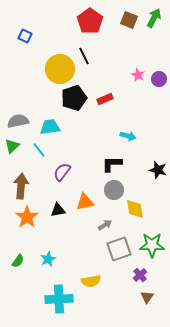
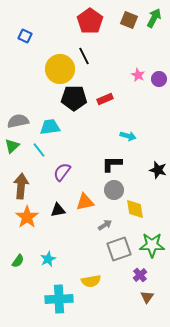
black pentagon: rotated 20 degrees clockwise
